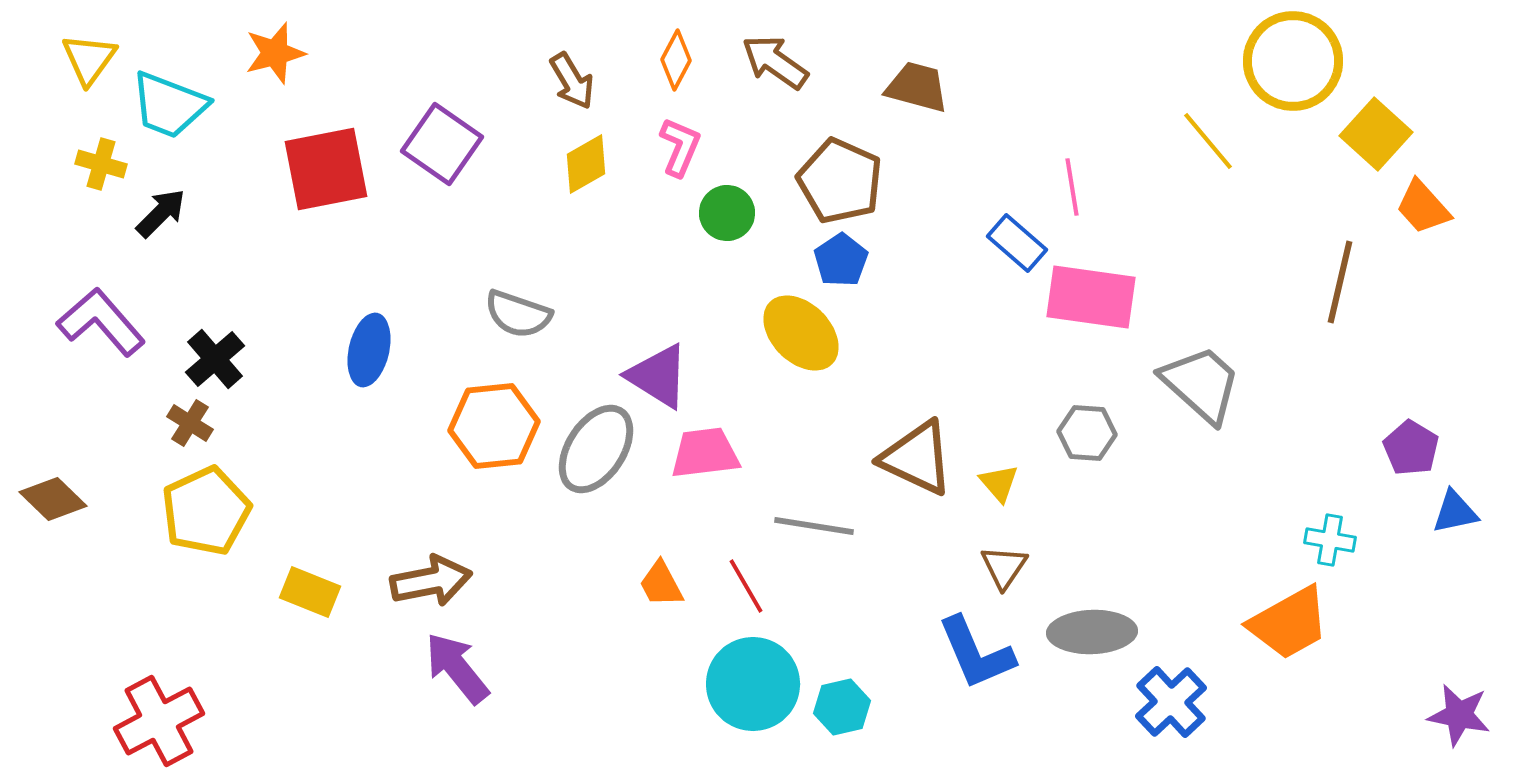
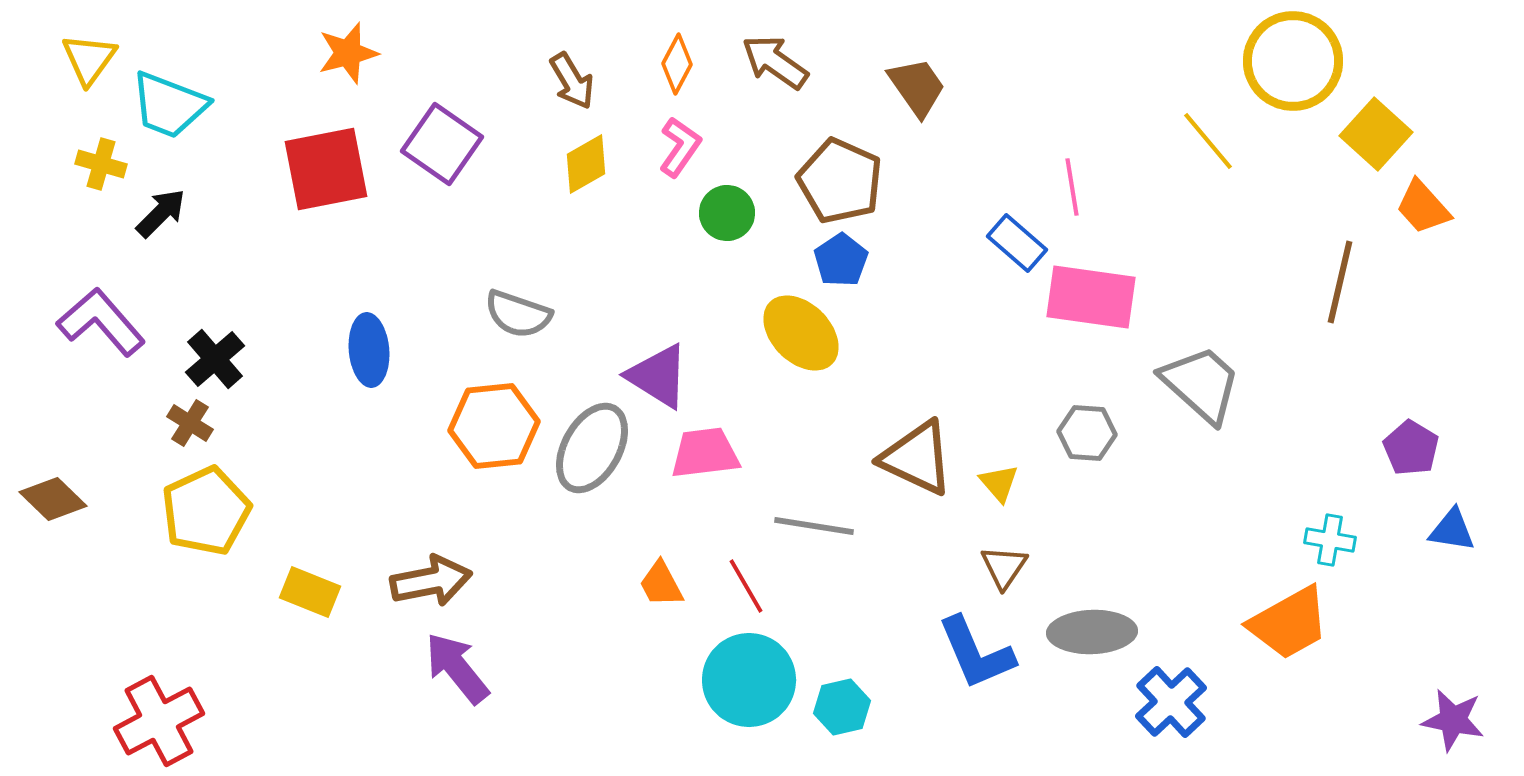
orange star at (275, 53): moved 73 px right
orange diamond at (676, 60): moved 1 px right, 4 px down
brown trapezoid at (917, 87): rotated 40 degrees clockwise
pink L-shape at (680, 147): rotated 12 degrees clockwise
blue ellipse at (369, 350): rotated 18 degrees counterclockwise
gray ellipse at (596, 449): moved 4 px left, 1 px up; rotated 4 degrees counterclockwise
blue triangle at (1455, 512): moved 3 px left, 18 px down; rotated 21 degrees clockwise
cyan circle at (753, 684): moved 4 px left, 4 px up
purple star at (1459, 715): moved 6 px left, 5 px down
